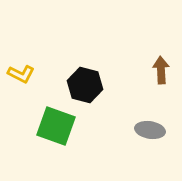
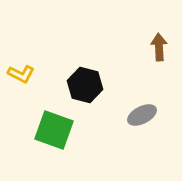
brown arrow: moved 2 px left, 23 px up
green square: moved 2 px left, 4 px down
gray ellipse: moved 8 px left, 15 px up; rotated 36 degrees counterclockwise
